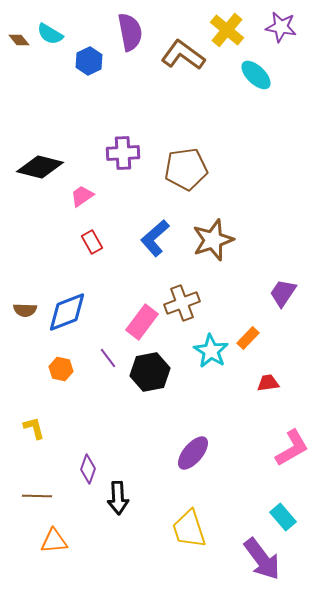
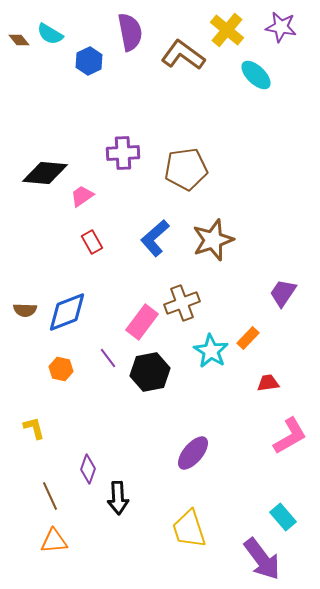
black diamond: moved 5 px right, 6 px down; rotated 9 degrees counterclockwise
pink L-shape: moved 2 px left, 12 px up
brown line: moved 13 px right; rotated 64 degrees clockwise
